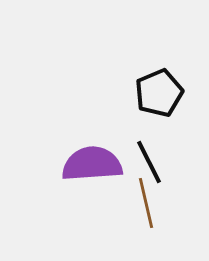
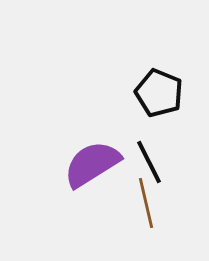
black pentagon: rotated 27 degrees counterclockwise
purple semicircle: rotated 28 degrees counterclockwise
